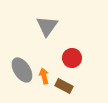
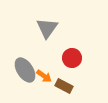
gray triangle: moved 2 px down
gray ellipse: moved 3 px right
orange arrow: rotated 140 degrees clockwise
